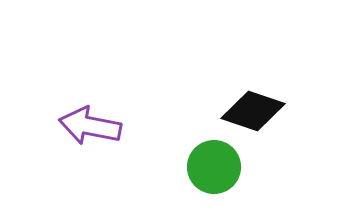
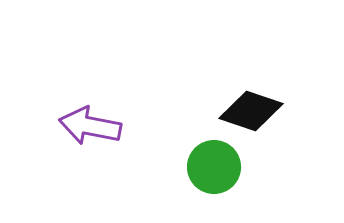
black diamond: moved 2 px left
